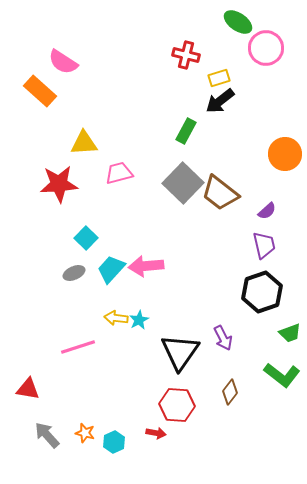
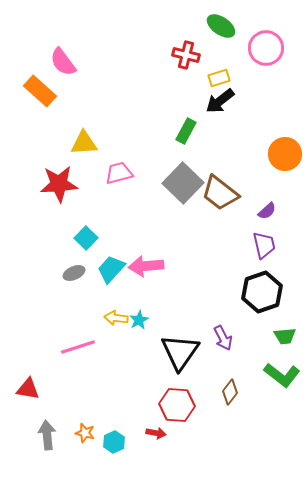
green ellipse: moved 17 px left, 4 px down
pink semicircle: rotated 20 degrees clockwise
green trapezoid: moved 5 px left, 3 px down; rotated 15 degrees clockwise
gray arrow: rotated 36 degrees clockwise
